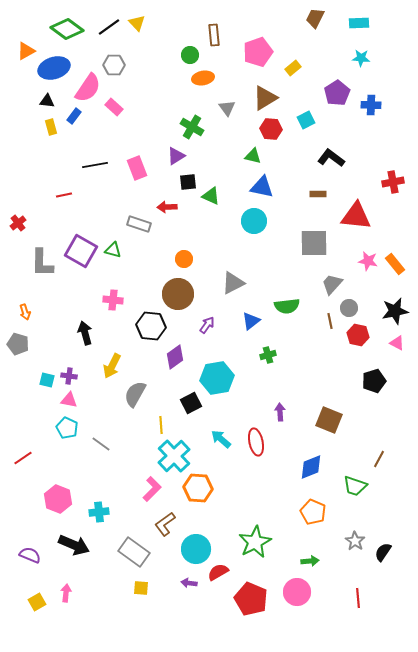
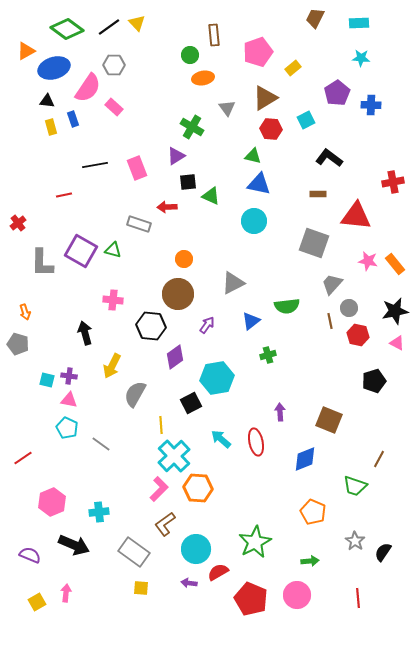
blue rectangle at (74, 116): moved 1 px left, 3 px down; rotated 56 degrees counterclockwise
black L-shape at (331, 158): moved 2 px left
blue triangle at (262, 187): moved 3 px left, 3 px up
gray square at (314, 243): rotated 20 degrees clockwise
blue diamond at (311, 467): moved 6 px left, 8 px up
pink L-shape at (152, 489): moved 7 px right
pink hexagon at (58, 499): moved 6 px left, 3 px down; rotated 16 degrees clockwise
pink circle at (297, 592): moved 3 px down
